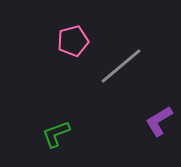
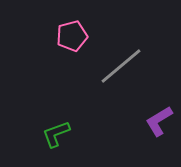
pink pentagon: moved 1 px left, 5 px up
